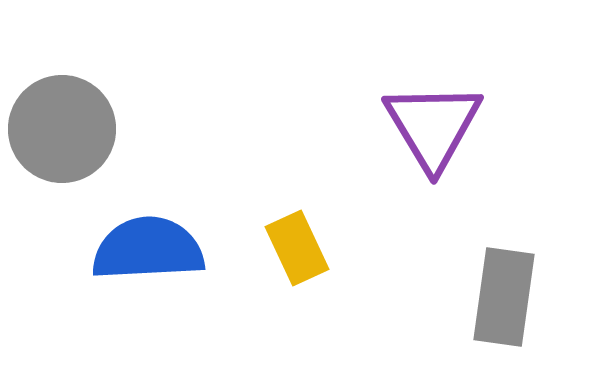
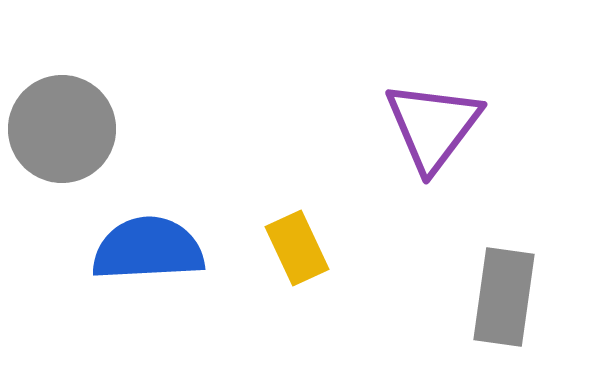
purple triangle: rotated 8 degrees clockwise
